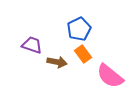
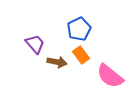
purple trapezoid: moved 3 px right, 1 px up; rotated 30 degrees clockwise
orange rectangle: moved 2 px left, 1 px down
